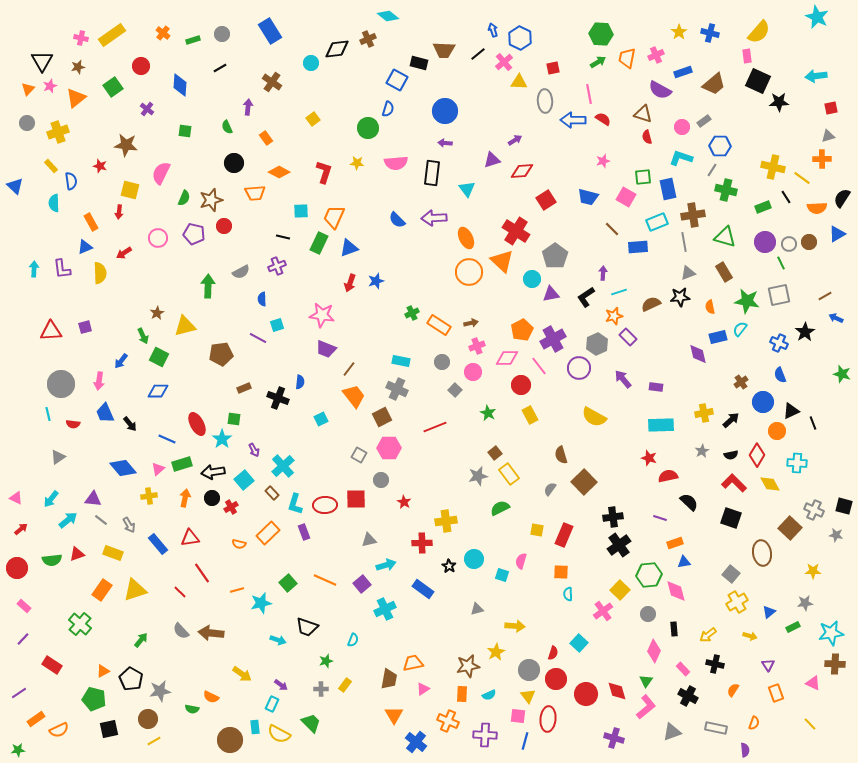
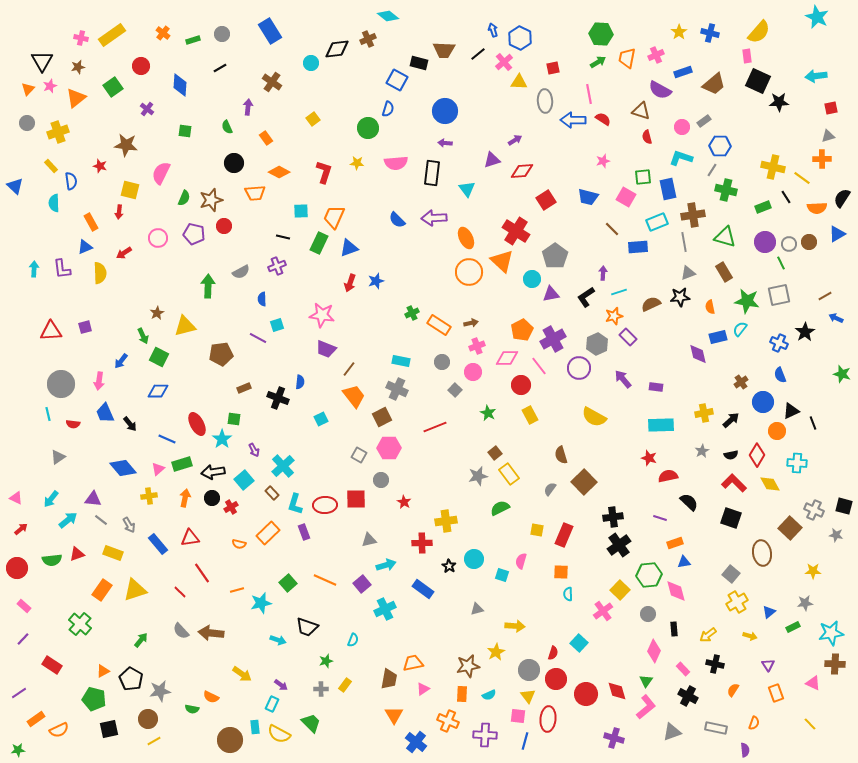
brown triangle at (643, 114): moved 2 px left, 3 px up
